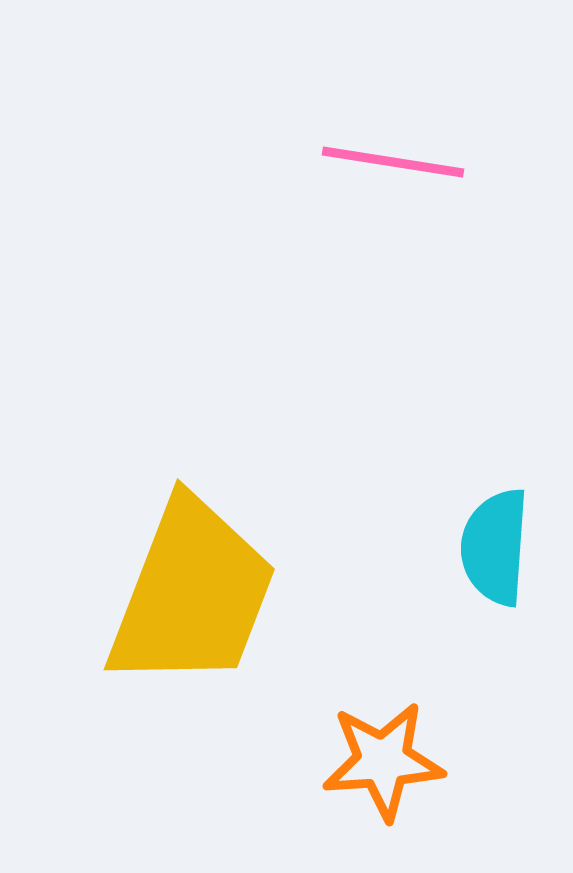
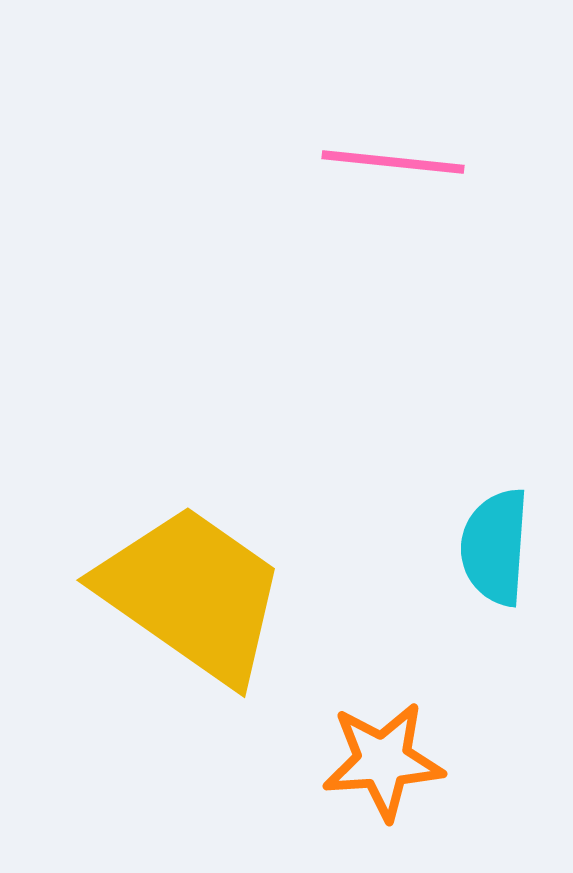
pink line: rotated 3 degrees counterclockwise
yellow trapezoid: rotated 76 degrees counterclockwise
